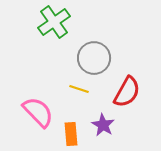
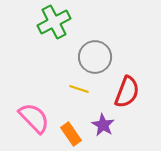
green cross: rotated 8 degrees clockwise
gray circle: moved 1 px right, 1 px up
red semicircle: rotated 8 degrees counterclockwise
pink semicircle: moved 4 px left, 6 px down
orange rectangle: rotated 30 degrees counterclockwise
